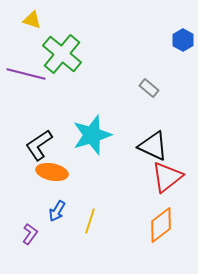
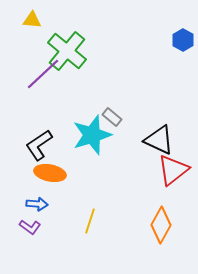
yellow triangle: rotated 12 degrees counterclockwise
green cross: moved 5 px right, 3 px up
purple line: moved 17 px right; rotated 57 degrees counterclockwise
gray rectangle: moved 37 px left, 29 px down
black triangle: moved 6 px right, 6 px up
orange ellipse: moved 2 px left, 1 px down
red triangle: moved 6 px right, 7 px up
blue arrow: moved 20 px left, 7 px up; rotated 115 degrees counterclockwise
orange diamond: rotated 24 degrees counterclockwise
purple L-shape: moved 7 px up; rotated 90 degrees clockwise
